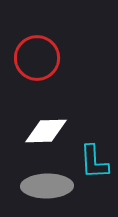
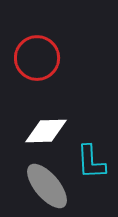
cyan L-shape: moved 3 px left
gray ellipse: rotated 51 degrees clockwise
